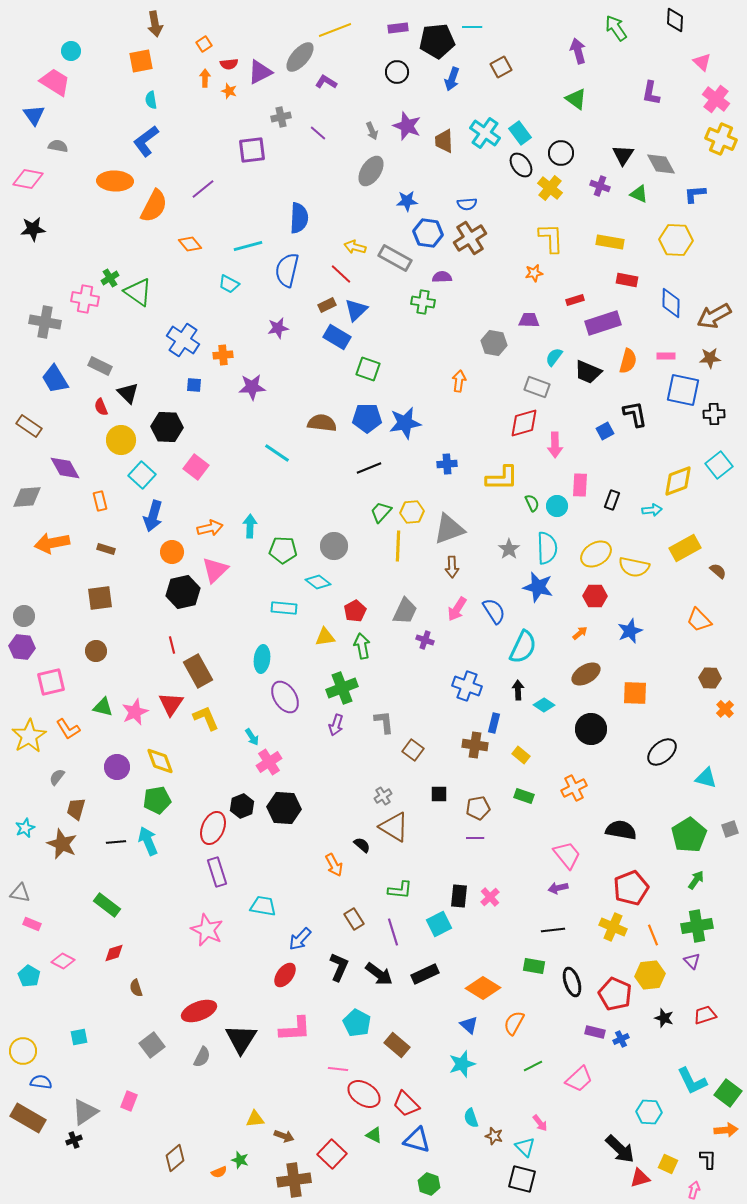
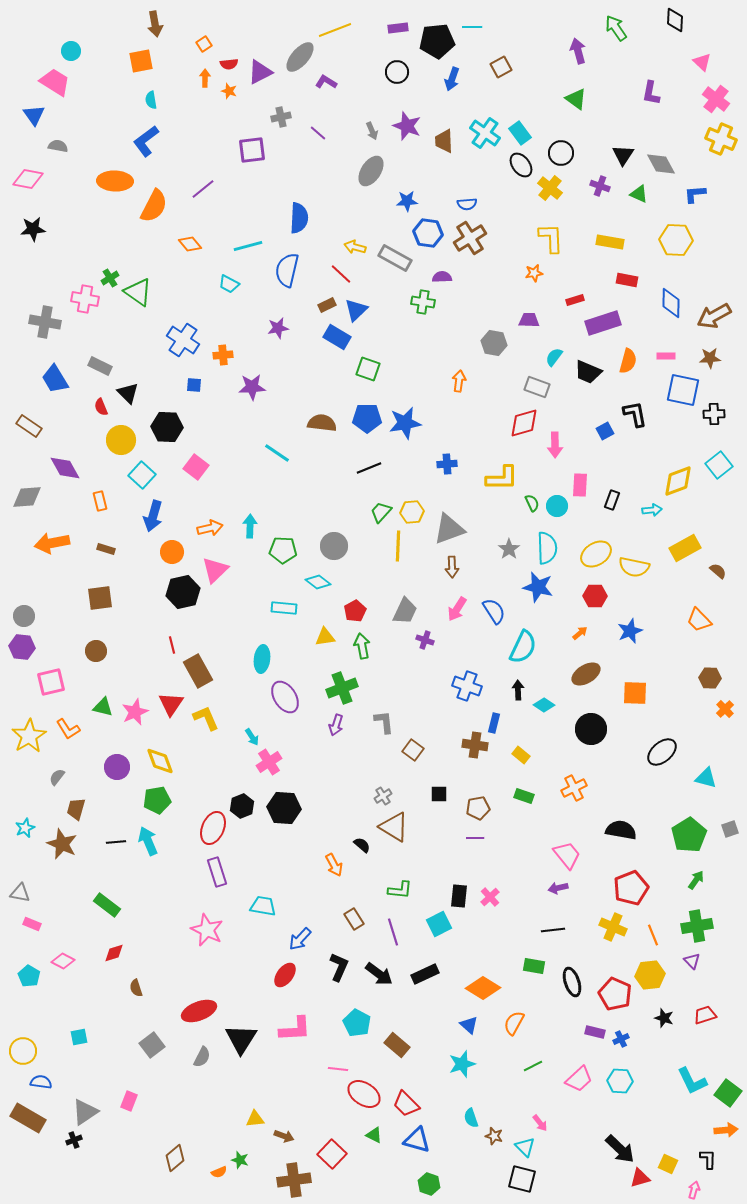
cyan hexagon at (649, 1112): moved 29 px left, 31 px up
